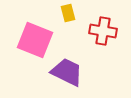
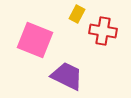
yellow rectangle: moved 9 px right, 1 px down; rotated 42 degrees clockwise
purple trapezoid: moved 4 px down
